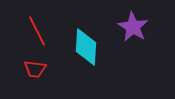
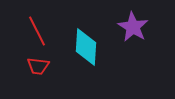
red trapezoid: moved 3 px right, 3 px up
